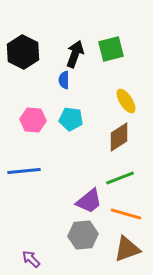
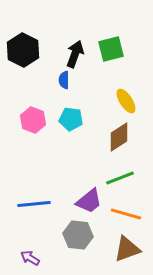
black hexagon: moved 2 px up
pink hexagon: rotated 15 degrees clockwise
blue line: moved 10 px right, 33 px down
gray hexagon: moved 5 px left; rotated 12 degrees clockwise
purple arrow: moved 1 px left, 1 px up; rotated 12 degrees counterclockwise
